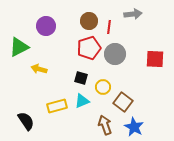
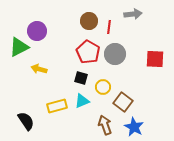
purple circle: moved 9 px left, 5 px down
red pentagon: moved 1 px left, 4 px down; rotated 25 degrees counterclockwise
